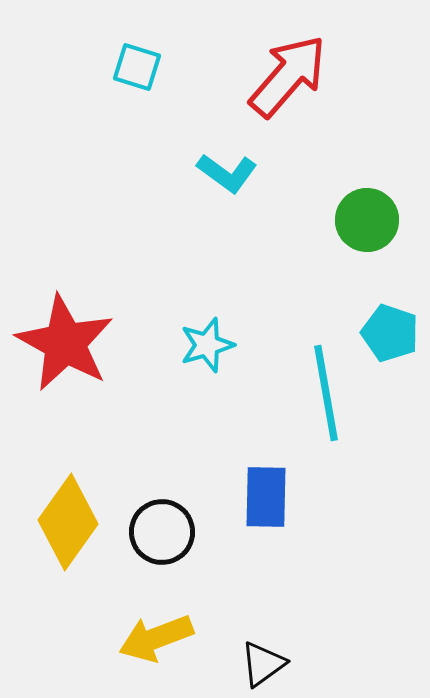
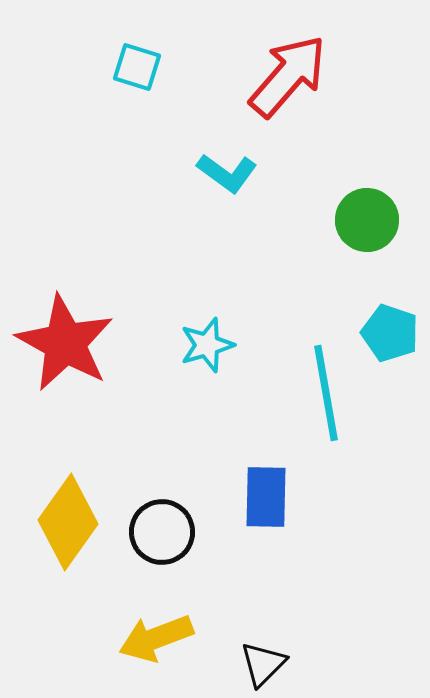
black triangle: rotated 9 degrees counterclockwise
